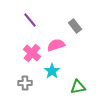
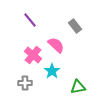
pink semicircle: rotated 60 degrees clockwise
pink cross: moved 1 px right, 2 px down
